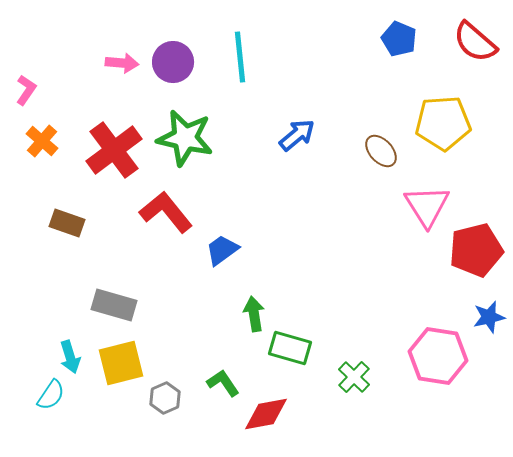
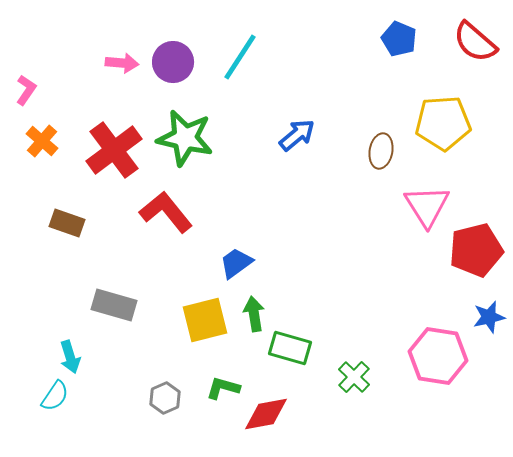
cyan line: rotated 39 degrees clockwise
brown ellipse: rotated 52 degrees clockwise
blue trapezoid: moved 14 px right, 13 px down
yellow square: moved 84 px right, 43 px up
green L-shape: moved 5 px down; rotated 40 degrees counterclockwise
cyan semicircle: moved 4 px right, 1 px down
